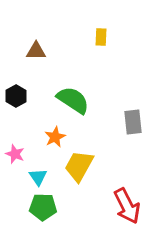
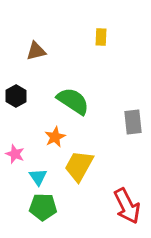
brown triangle: rotated 15 degrees counterclockwise
green semicircle: moved 1 px down
